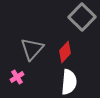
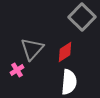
red diamond: rotated 15 degrees clockwise
pink cross: moved 7 px up
